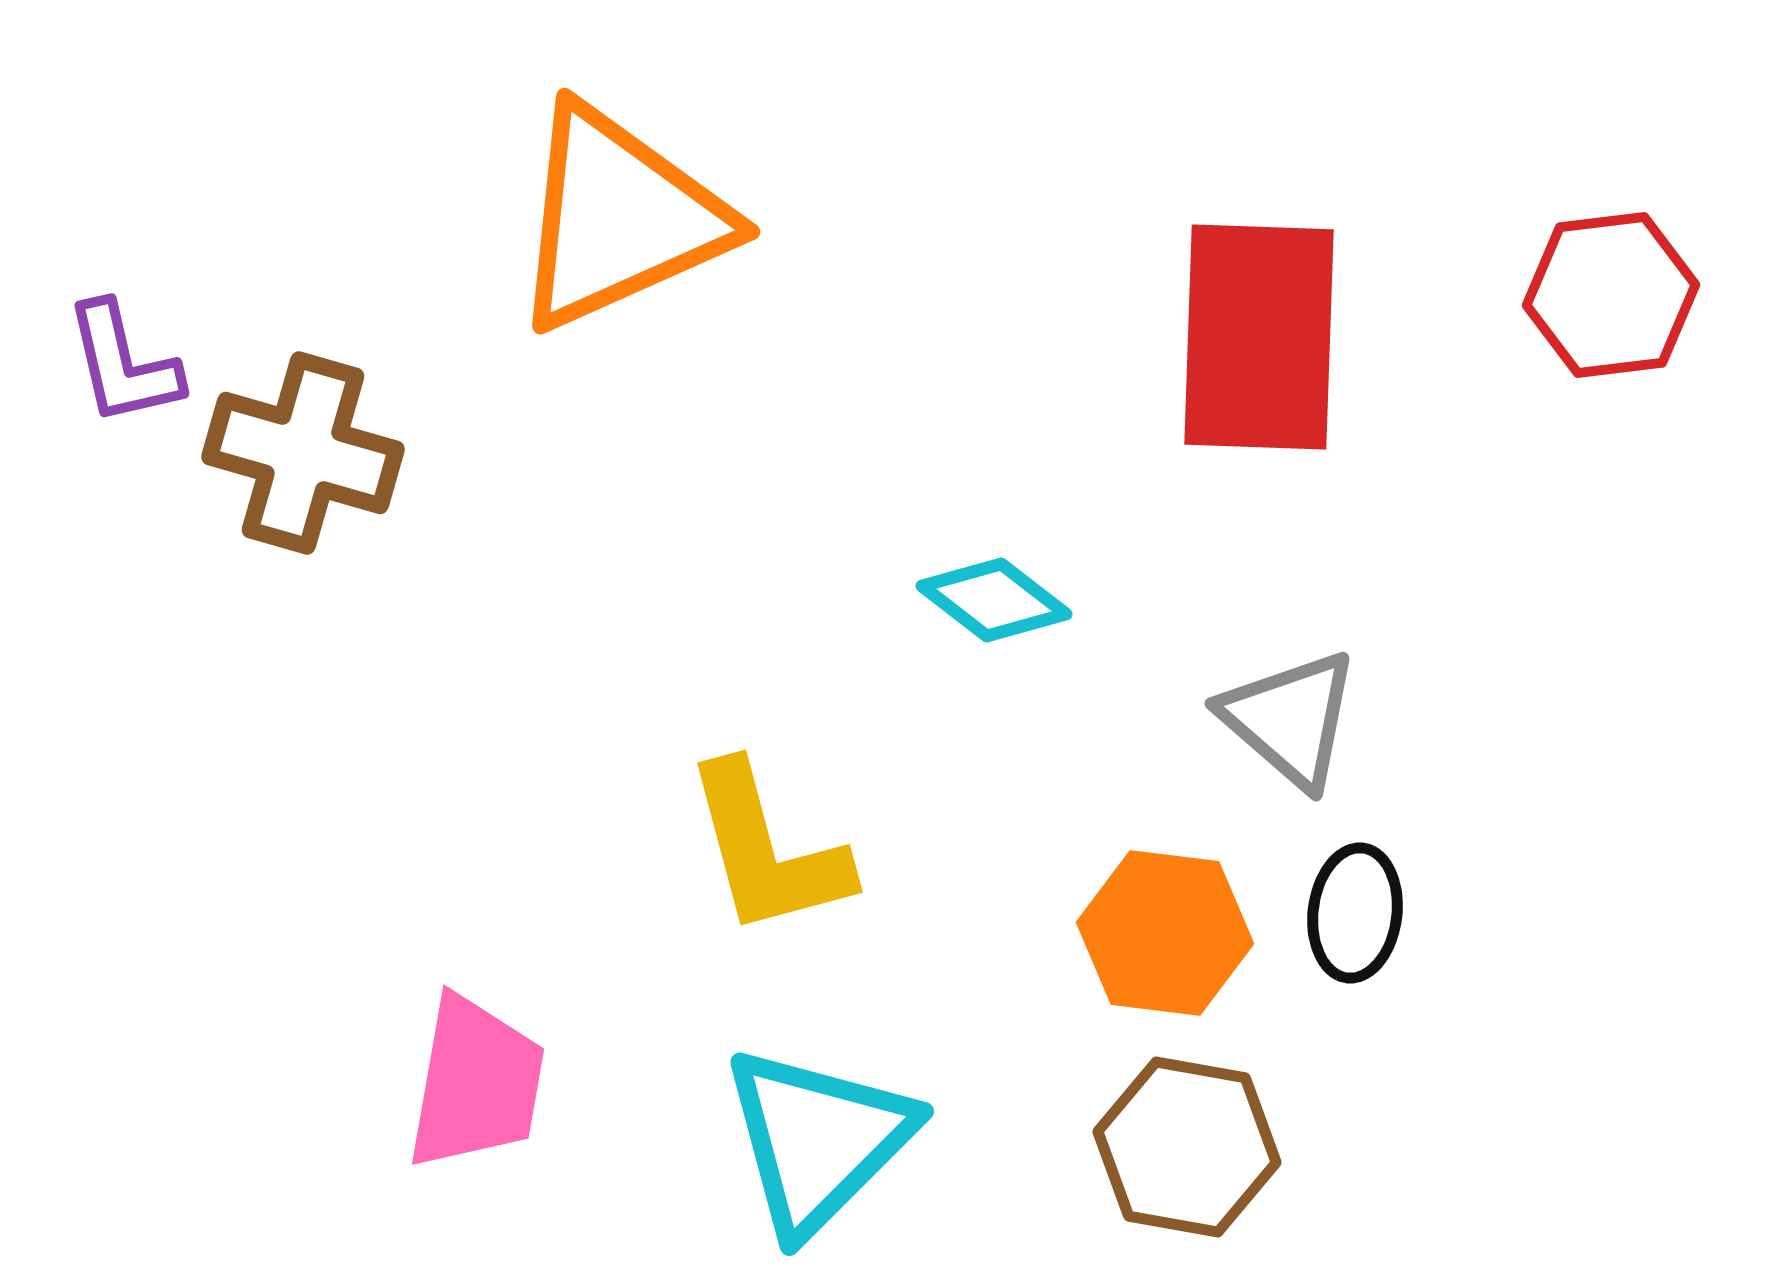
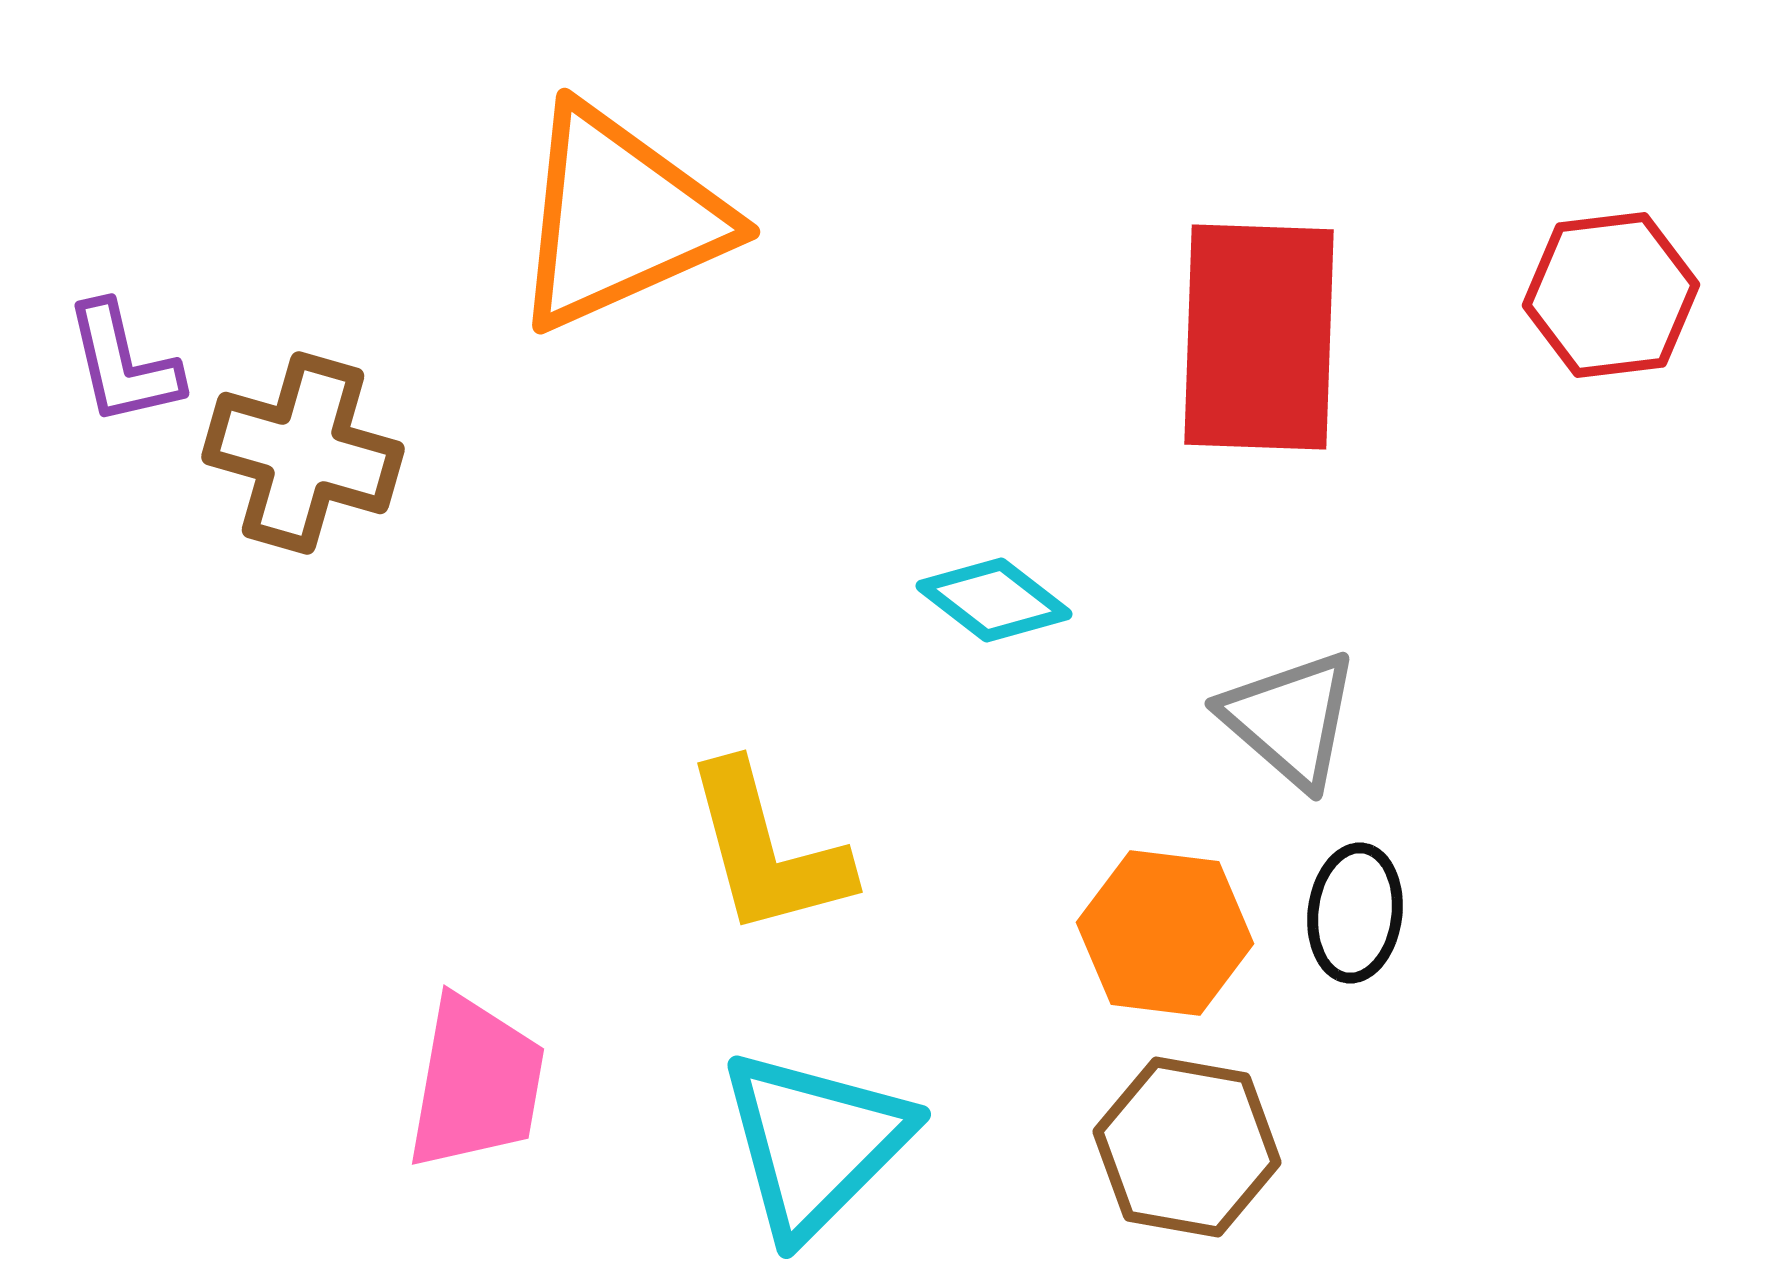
cyan triangle: moved 3 px left, 3 px down
